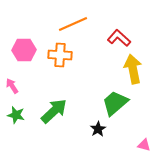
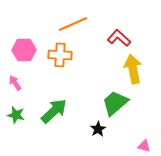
pink arrow: moved 3 px right, 3 px up
pink triangle: moved 1 px down
